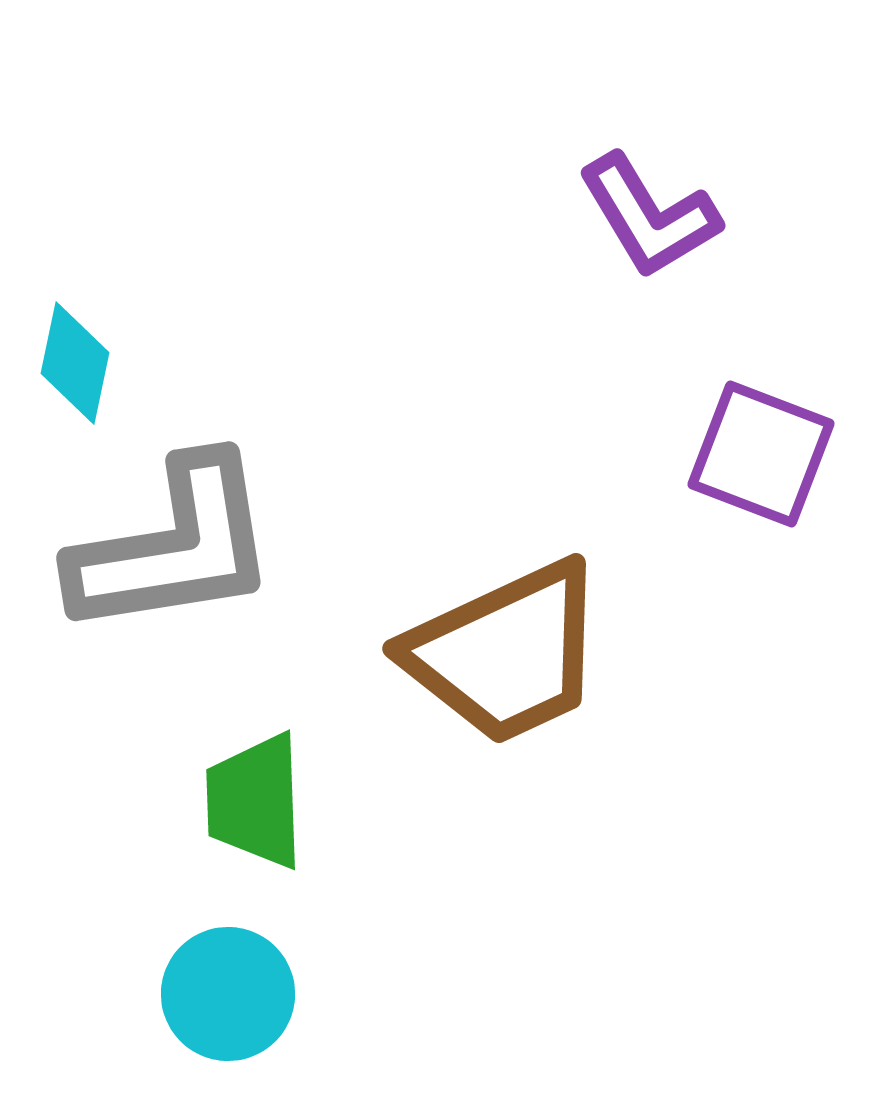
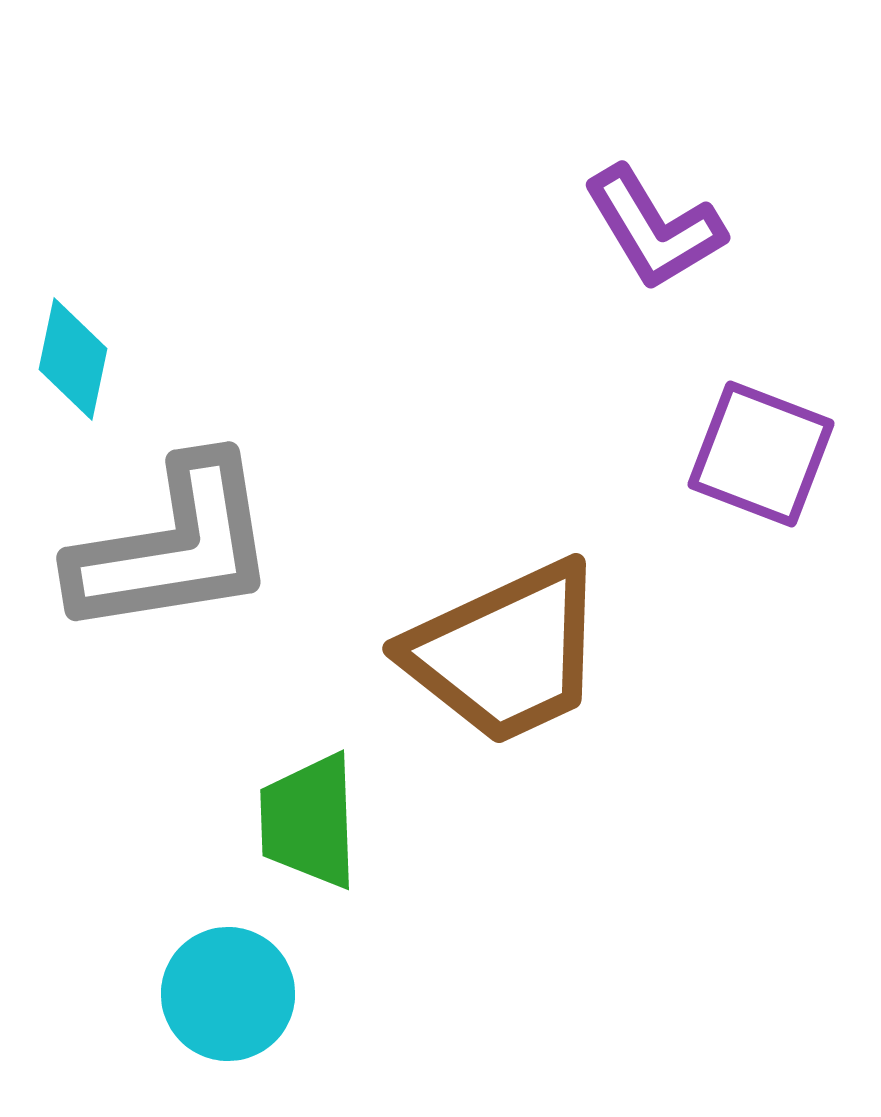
purple L-shape: moved 5 px right, 12 px down
cyan diamond: moved 2 px left, 4 px up
green trapezoid: moved 54 px right, 20 px down
